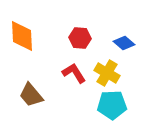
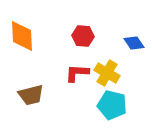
red hexagon: moved 3 px right, 2 px up
blue diamond: moved 10 px right; rotated 15 degrees clockwise
red L-shape: moved 3 px right; rotated 55 degrees counterclockwise
brown trapezoid: rotated 64 degrees counterclockwise
cyan pentagon: rotated 16 degrees clockwise
